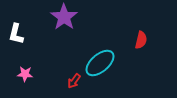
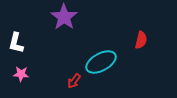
white L-shape: moved 9 px down
cyan ellipse: moved 1 px right, 1 px up; rotated 12 degrees clockwise
pink star: moved 4 px left
